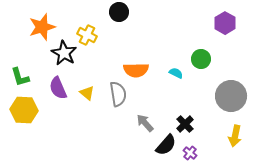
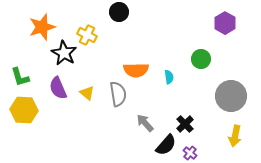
cyan semicircle: moved 7 px left, 4 px down; rotated 56 degrees clockwise
